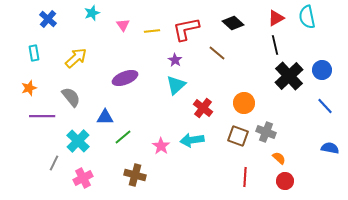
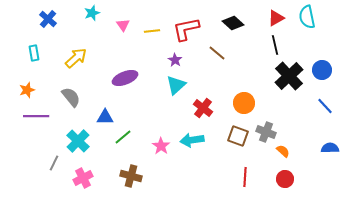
orange star: moved 2 px left, 2 px down
purple line: moved 6 px left
blue semicircle: rotated 12 degrees counterclockwise
orange semicircle: moved 4 px right, 7 px up
brown cross: moved 4 px left, 1 px down
red circle: moved 2 px up
